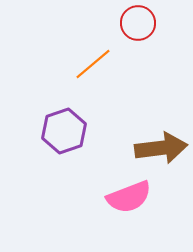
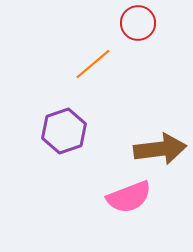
brown arrow: moved 1 px left, 1 px down
